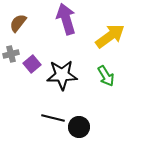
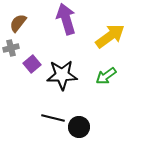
gray cross: moved 6 px up
green arrow: rotated 85 degrees clockwise
